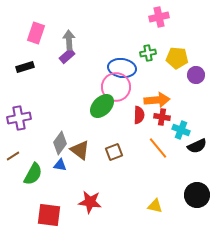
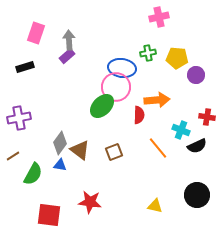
red cross: moved 45 px right
